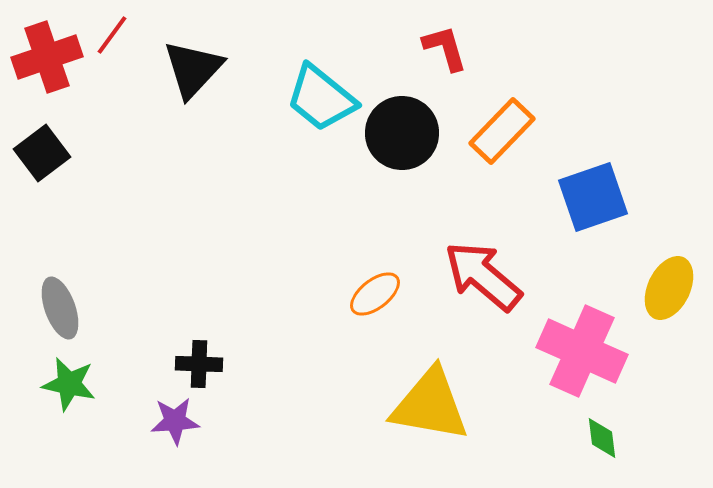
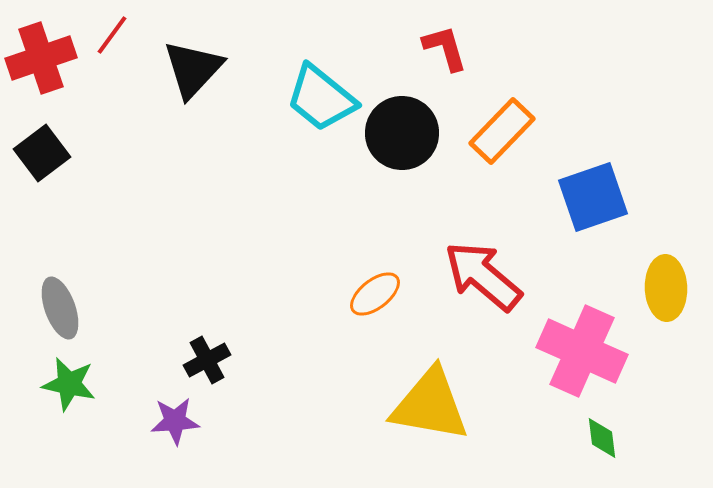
red cross: moved 6 px left, 1 px down
yellow ellipse: moved 3 px left; rotated 28 degrees counterclockwise
black cross: moved 8 px right, 4 px up; rotated 30 degrees counterclockwise
